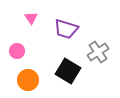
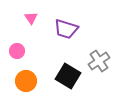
gray cross: moved 1 px right, 9 px down
black square: moved 5 px down
orange circle: moved 2 px left, 1 px down
